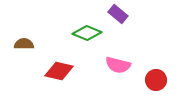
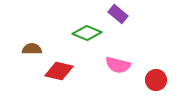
brown semicircle: moved 8 px right, 5 px down
